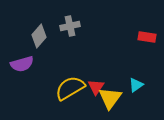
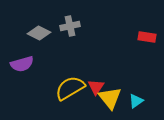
gray diamond: moved 3 px up; rotated 75 degrees clockwise
cyan triangle: moved 16 px down
yellow triangle: rotated 15 degrees counterclockwise
